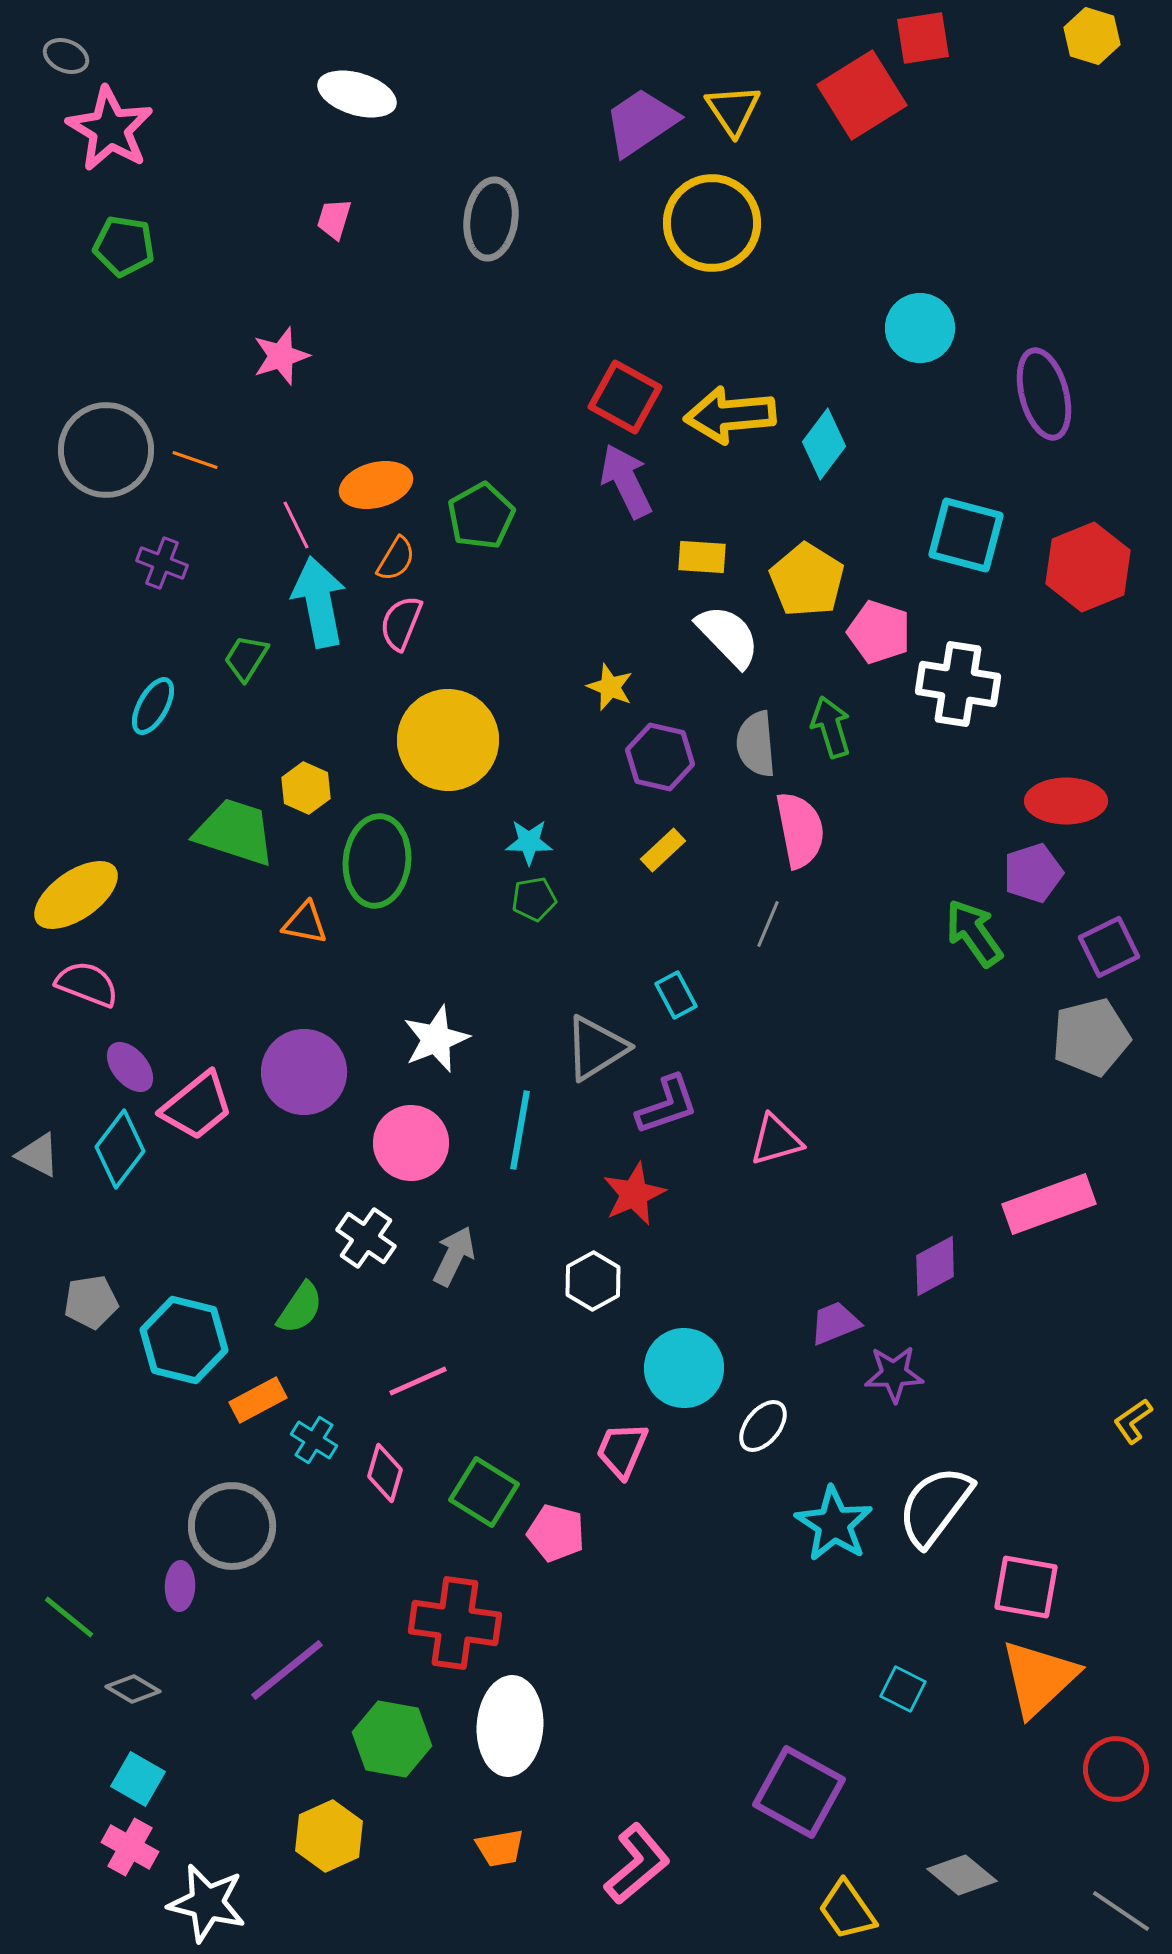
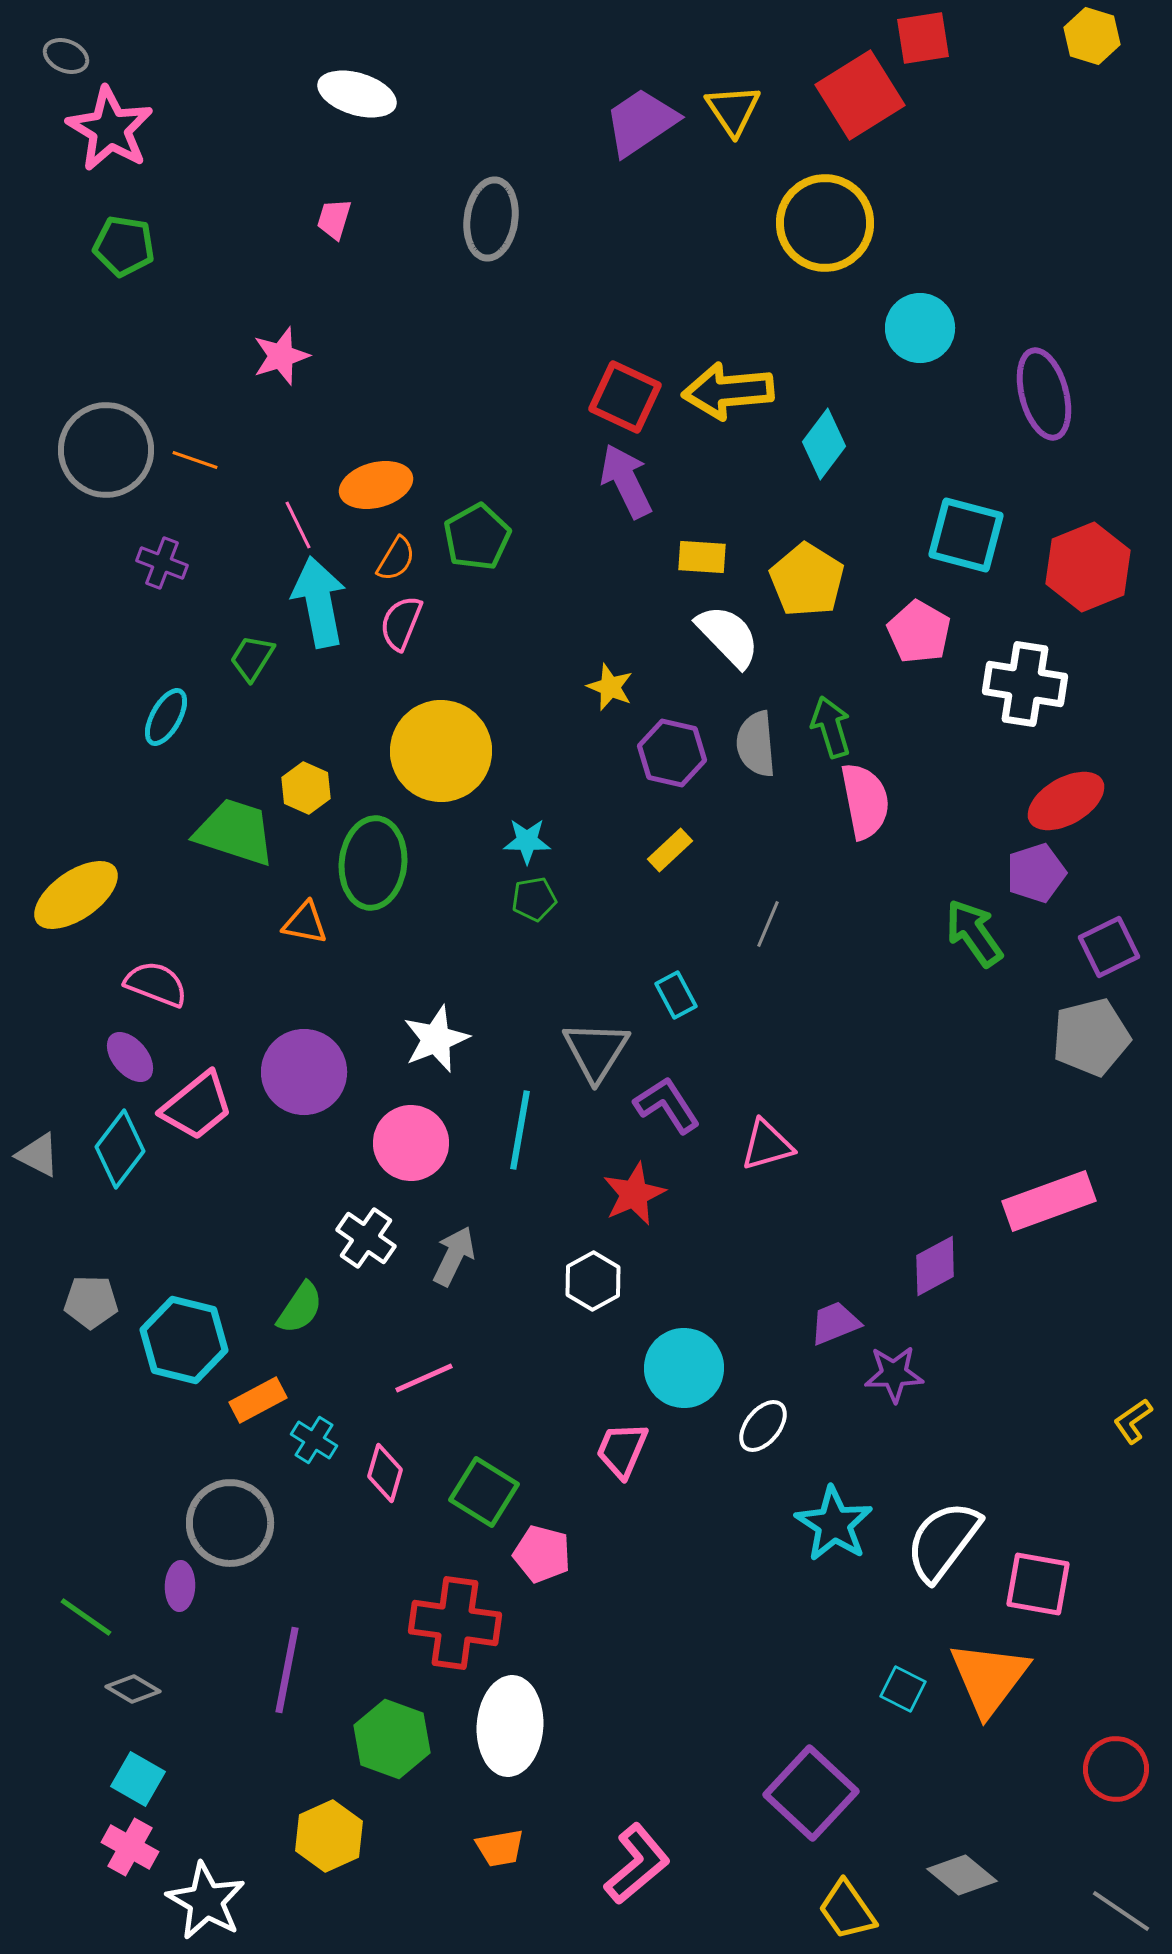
red square at (862, 95): moved 2 px left
yellow circle at (712, 223): moved 113 px right
red square at (625, 397): rotated 4 degrees counterclockwise
yellow arrow at (730, 415): moved 2 px left, 24 px up
green pentagon at (481, 516): moved 4 px left, 21 px down
pink line at (296, 525): moved 2 px right
pink pentagon at (879, 632): moved 40 px right; rotated 12 degrees clockwise
green trapezoid at (246, 658): moved 6 px right
white cross at (958, 684): moved 67 px right
cyan ellipse at (153, 706): moved 13 px right, 11 px down
yellow circle at (448, 740): moved 7 px left, 11 px down
purple hexagon at (660, 757): moved 12 px right, 4 px up
red ellipse at (1066, 801): rotated 30 degrees counterclockwise
pink semicircle at (800, 830): moved 65 px right, 29 px up
cyan star at (529, 842): moved 2 px left, 1 px up
yellow rectangle at (663, 850): moved 7 px right
green ellipse at (377, 861): moved 4 px left, 2 px down
purple pentagon at (1033, 873): moved 3 px right
pink semicircle at (87, 984): moved 69 px right
gray triangle at (596, 1048): moved 3 px down; rotated 26 degrees counterclockwise
purple ellipse at (130, 1067): moved 10 px up
purple L-shape at (667, 1105): rotated 104 degrees counterclockwise
pink triangle at (776, 1140): moved 9 px left, 5 px down
pink rectangle at (1049, 1204): moved 3 px up
gray pentagon at (91, 1302): rotated 10 degrees clockwise
pink line at (418, 1381): moved 6 px right, 3 px up
white semicircle at (935, 1506): moved 8 px right, 35 px down
gray circle at (232, 1526): moved 2 px left, 3 px up
pink pentagon at (556, 1533): moved 14 px left, 21 px down
pink square at (1026, 1587): moved 12 px right, 3 px up
green line at (69, 1617): moved 17 px right; rotated 4 degrees counterclockwise
purple line at (287, 1670): rotated 40 degrees counterclockwise
orange triangle at (1039, 1678): moved 50 px left; rotated 10 degrees counterclockwise
green hexagon at (392, 1739): rotated 10 degrees clockwise
purple square at (799, 1792): moved 12 px right, 1 px down; rotated 14 degrees clockwise
white star at (207, 1903): moved 1 px left, 2 px up; rotated 16 degrees clockwise
